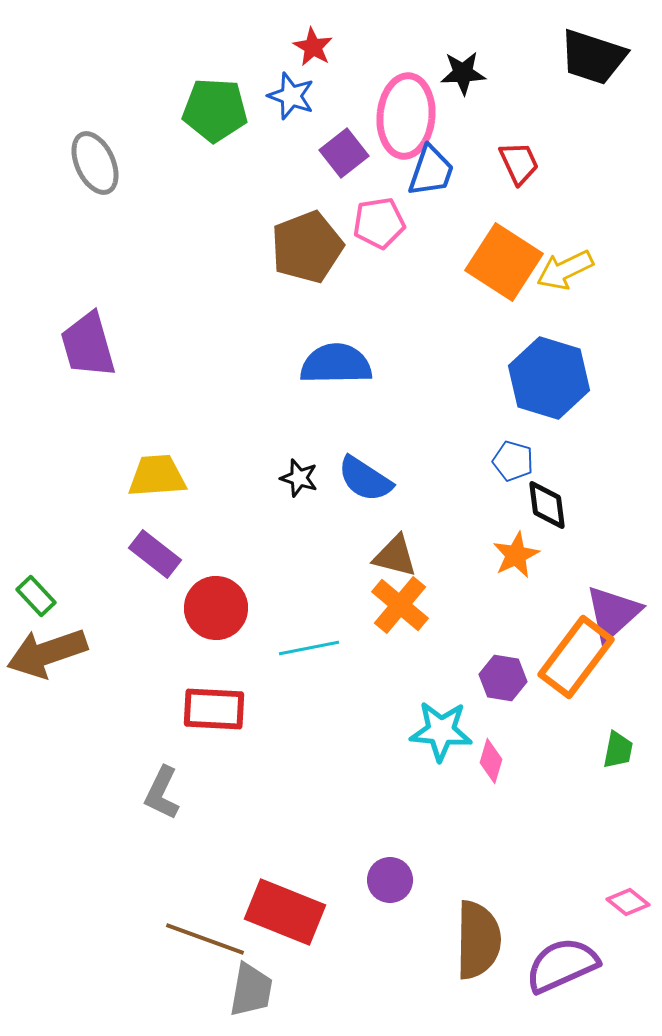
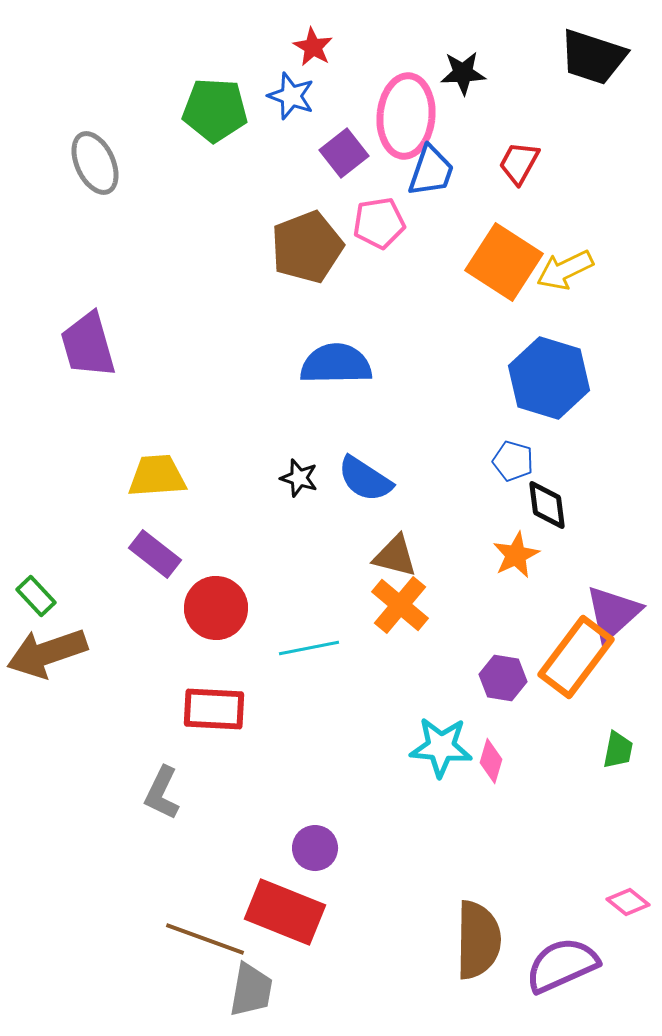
red trapezoid at (519, 163): rotated 126 degrees counterclockwise
cyan star at (441, 731): moved 16 px down
purple circle at (390, 880): moved 75 px left, 32 px up
